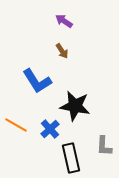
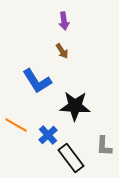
purple arrow: rotated 132 degrees counterclockwise
black star: rotated 8 degrees counterclockwise
blue cross: moved 2 px left, 6 px down
black rectangle: rotated 24 degrees counterclockwise
